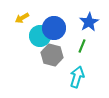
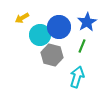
blue star: moved 2 px left
blue circle: moved 5 px right, 1 px up
cyan circle: moved 1 px up
